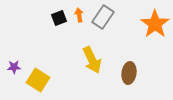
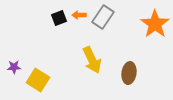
orange arrow: rotated 80 degrees counterclockwise
